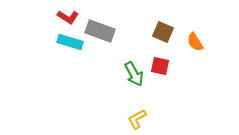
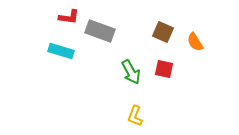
red L-shape: moved 1 px right; rotated 25 degrees counterclockwise
cyan rectangle: moved 9 px left, 9 px down
red square: moved 4 px right, 3 px down
green arrow: moved 3 px left, 2 px up
yellow L-shape: moved 2 px left, 3 px up; rotated 40 degrees counterclockwise
